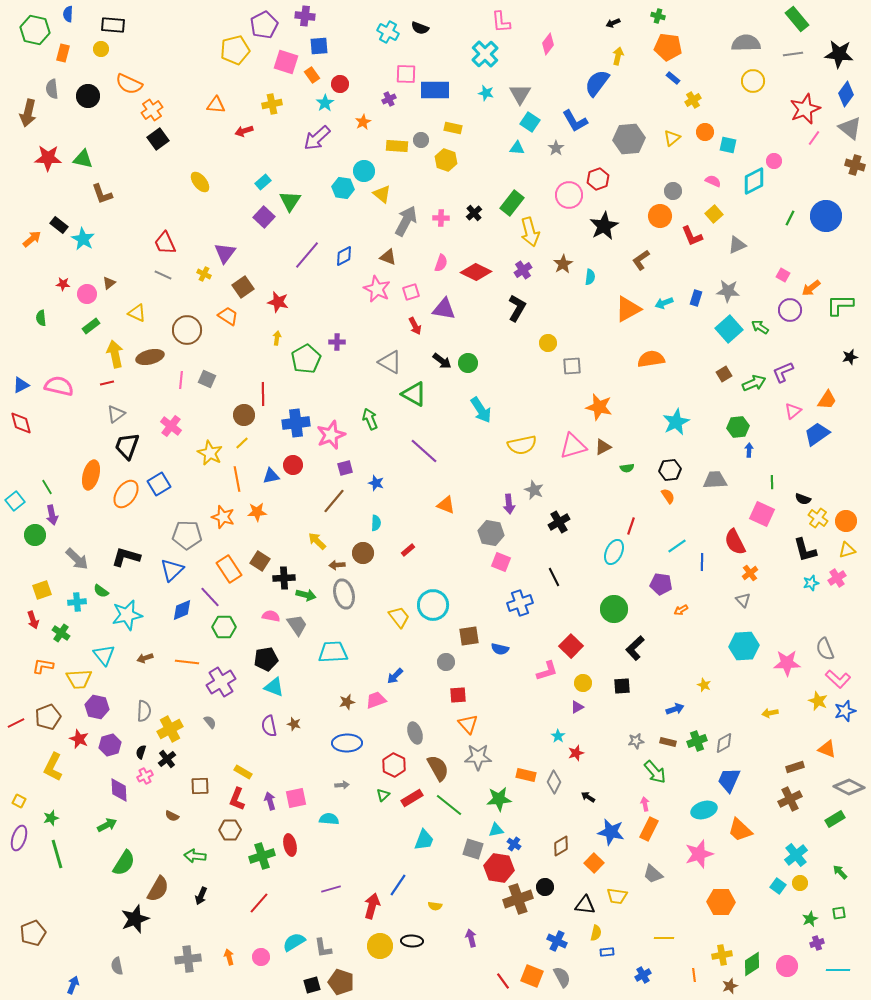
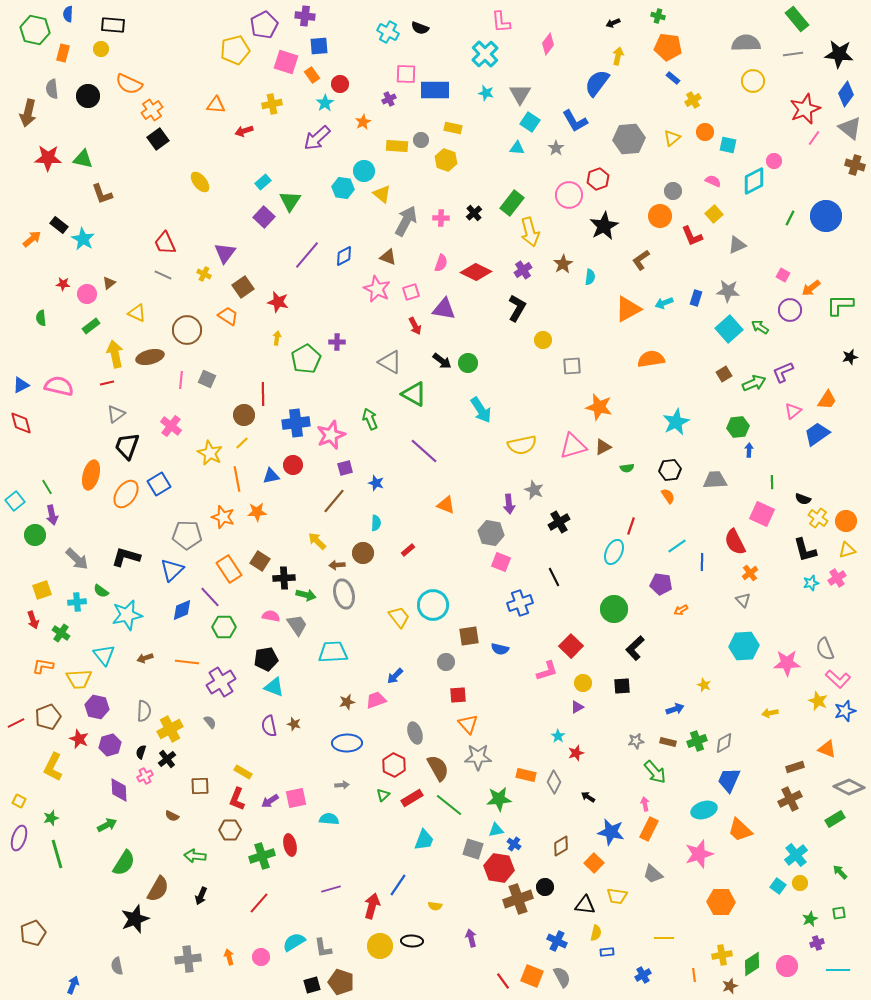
yellow circle at (548, 343): moved 5 px left, 3 px up
purple arrow at (270, 801): rotated 108 degrees counterclockwise
